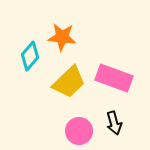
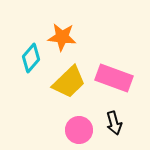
cyan diamond: moved 1 px right, 2 px down
pink circle: moved 1 px up
